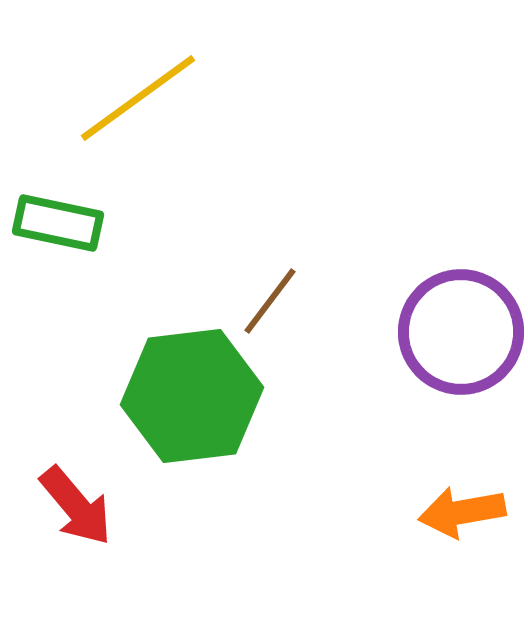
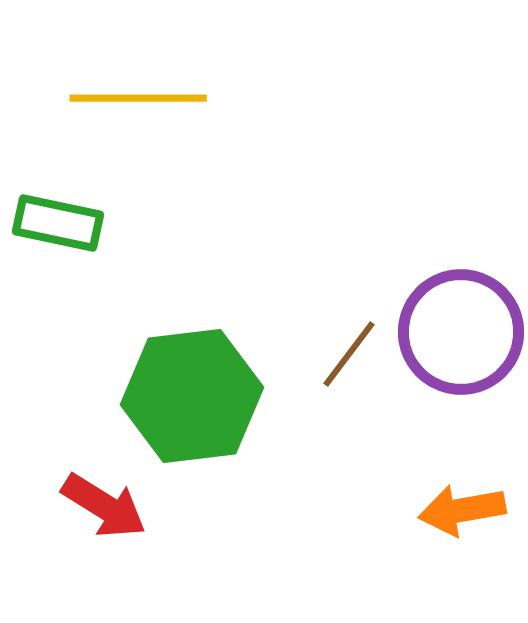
yellow line: rotated 36 degrees clockwise
brown line: moved 79 px right, 53 px down
red arrow: moved 28 px right; rotated 18 degrees counterclockwise
orange arrow: moved 2 px up
